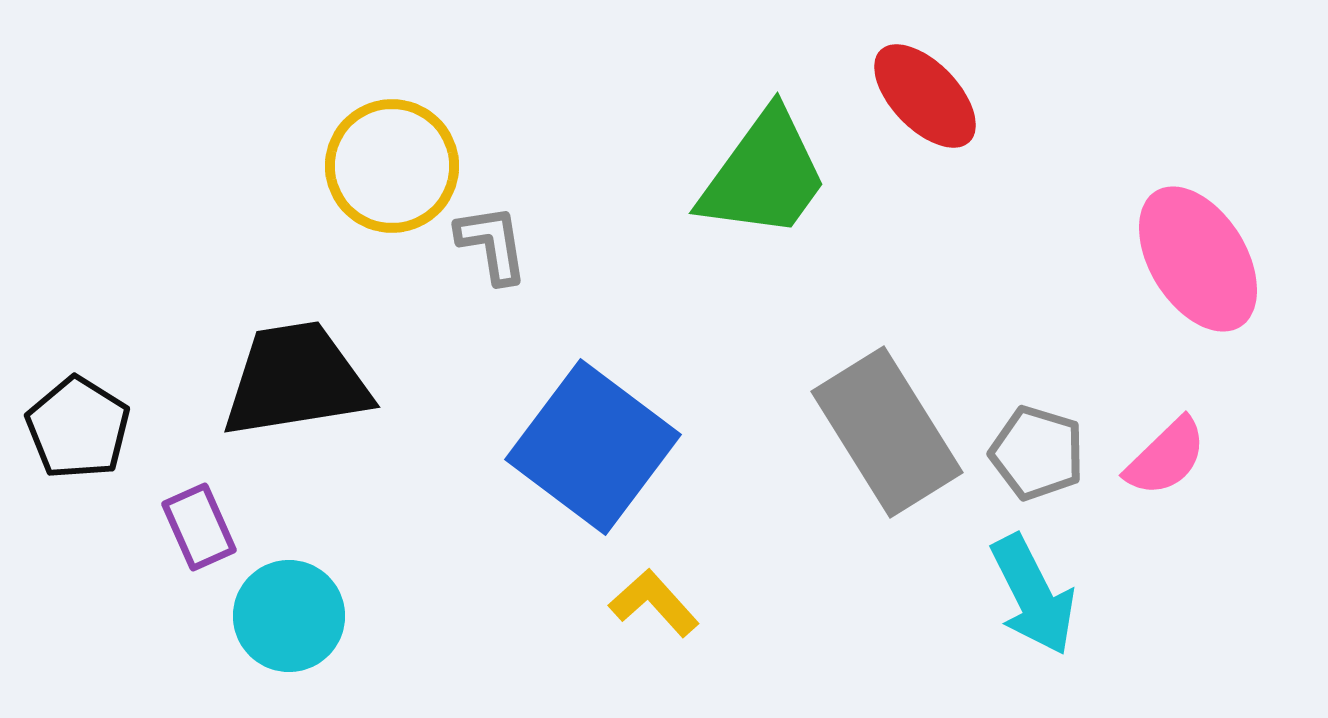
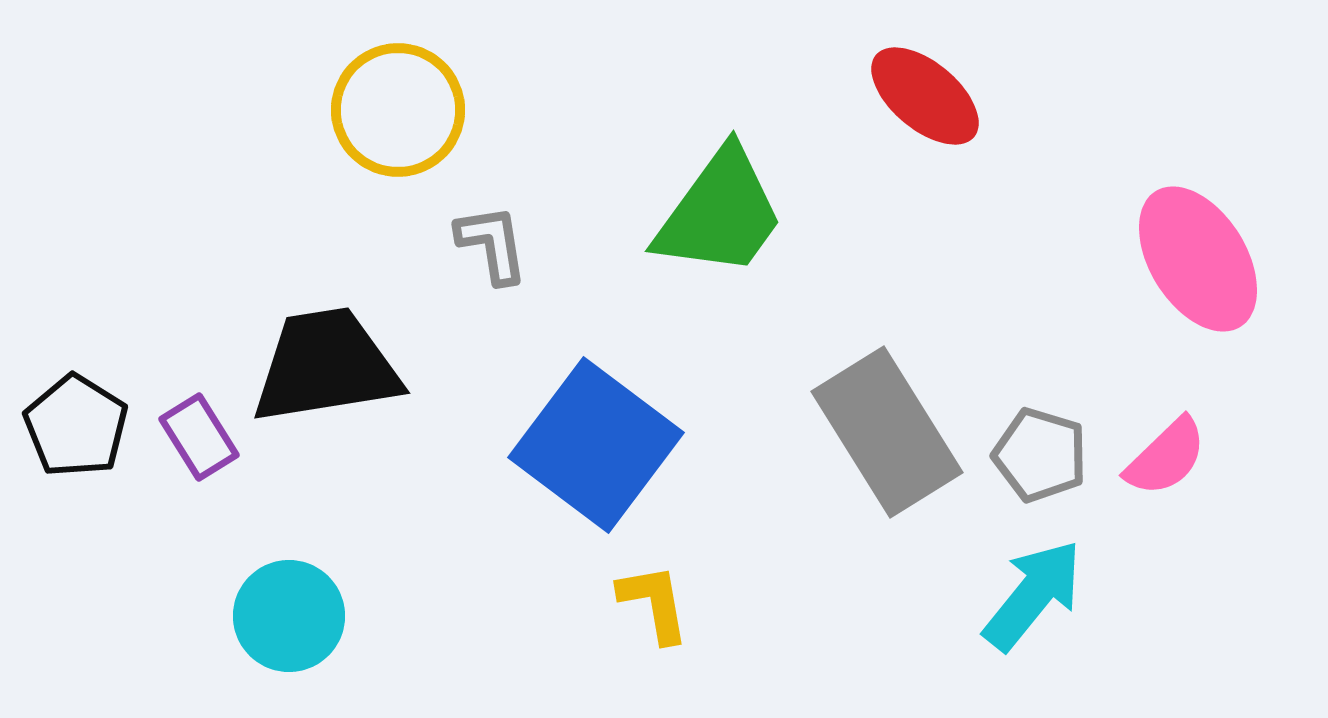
red ellipse: rotated 6 degrees counterclockwise
yellow circle: moved 6 px right, 56 px up
green trapezoid: moved 44 px left, 38 px down
black trapezoid: moved 30 px right, 14 px up
black pentagon: moved 2 px left, 2 px up
blue square: moved 3 px right, 2 px up
gray pentagon: moved 3 px right, 2 px down
purple rectangle: moved 90 px up; rotated 8 degrees counterclockwise
cyan arrow: rotated 114 degrees counterclockwise
yellow L-shape: rotated 32 degrees clockwise
